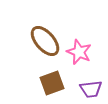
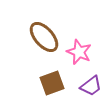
brown ellipse: moved 1 px left, 4 px up
purple trapezoid: moved 3 px up; rotated 30 degrees counterclockwise
